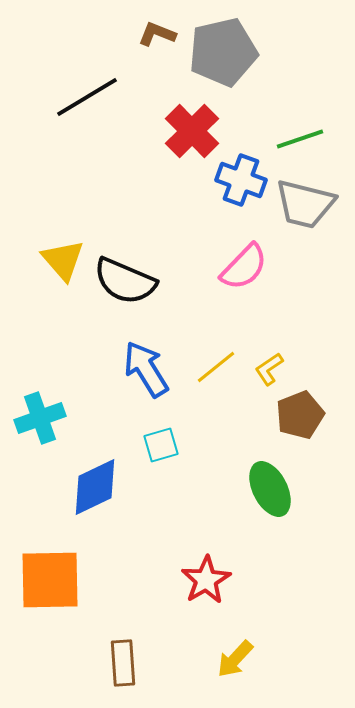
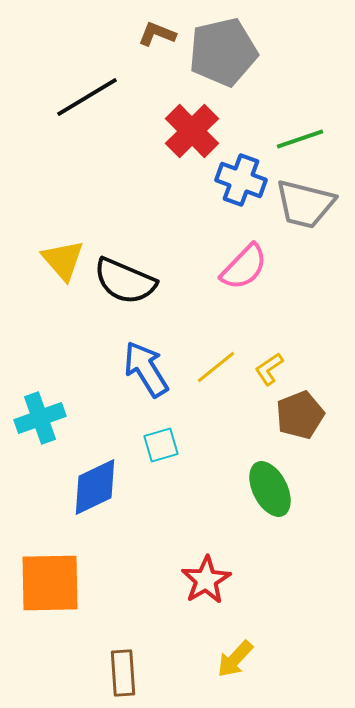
orange square: moved 3 px down
brown rectangle: moved 10 px down
